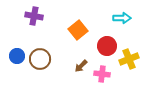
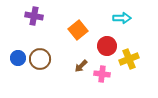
blue circle: moved 1 px right, 2 px down
